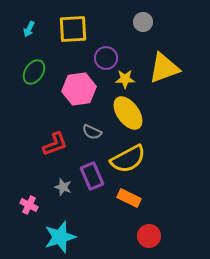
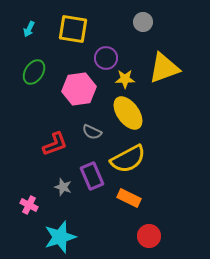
yellow square: rotated 12 degrees clockwise
